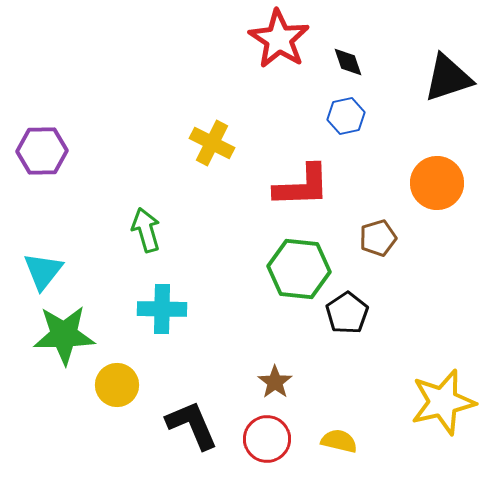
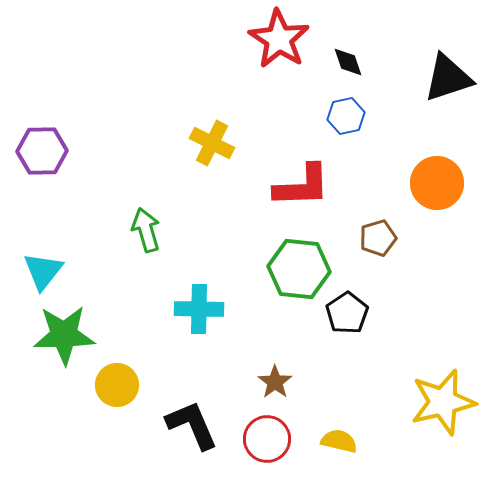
cyan cross: moved 37 px right
